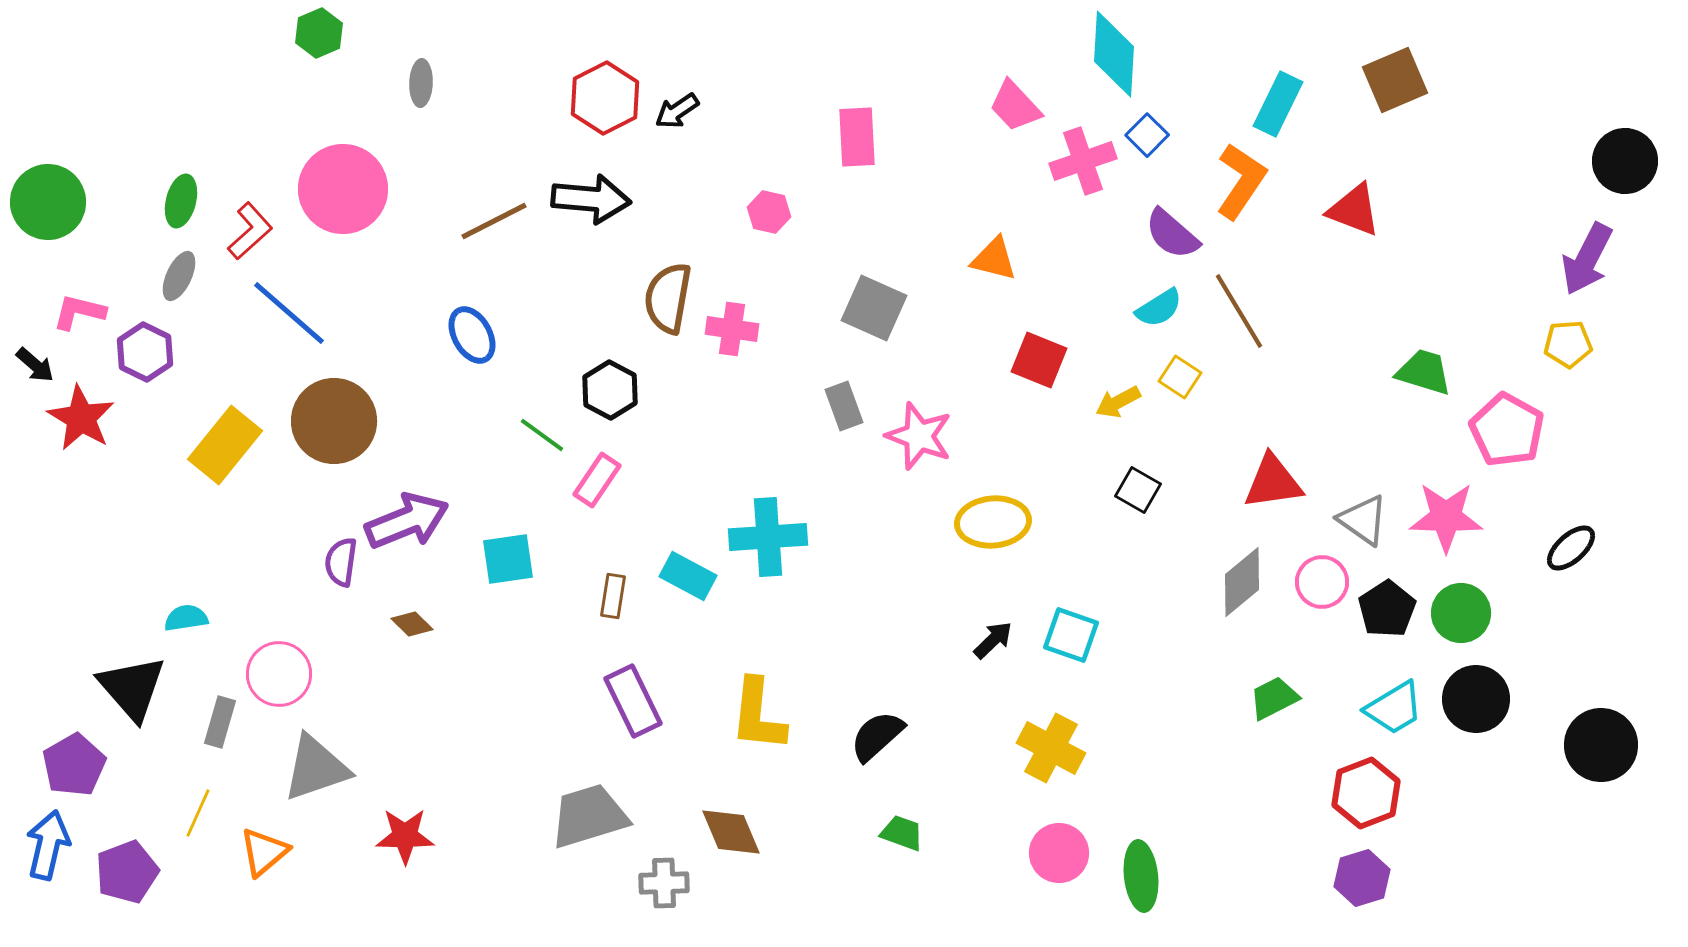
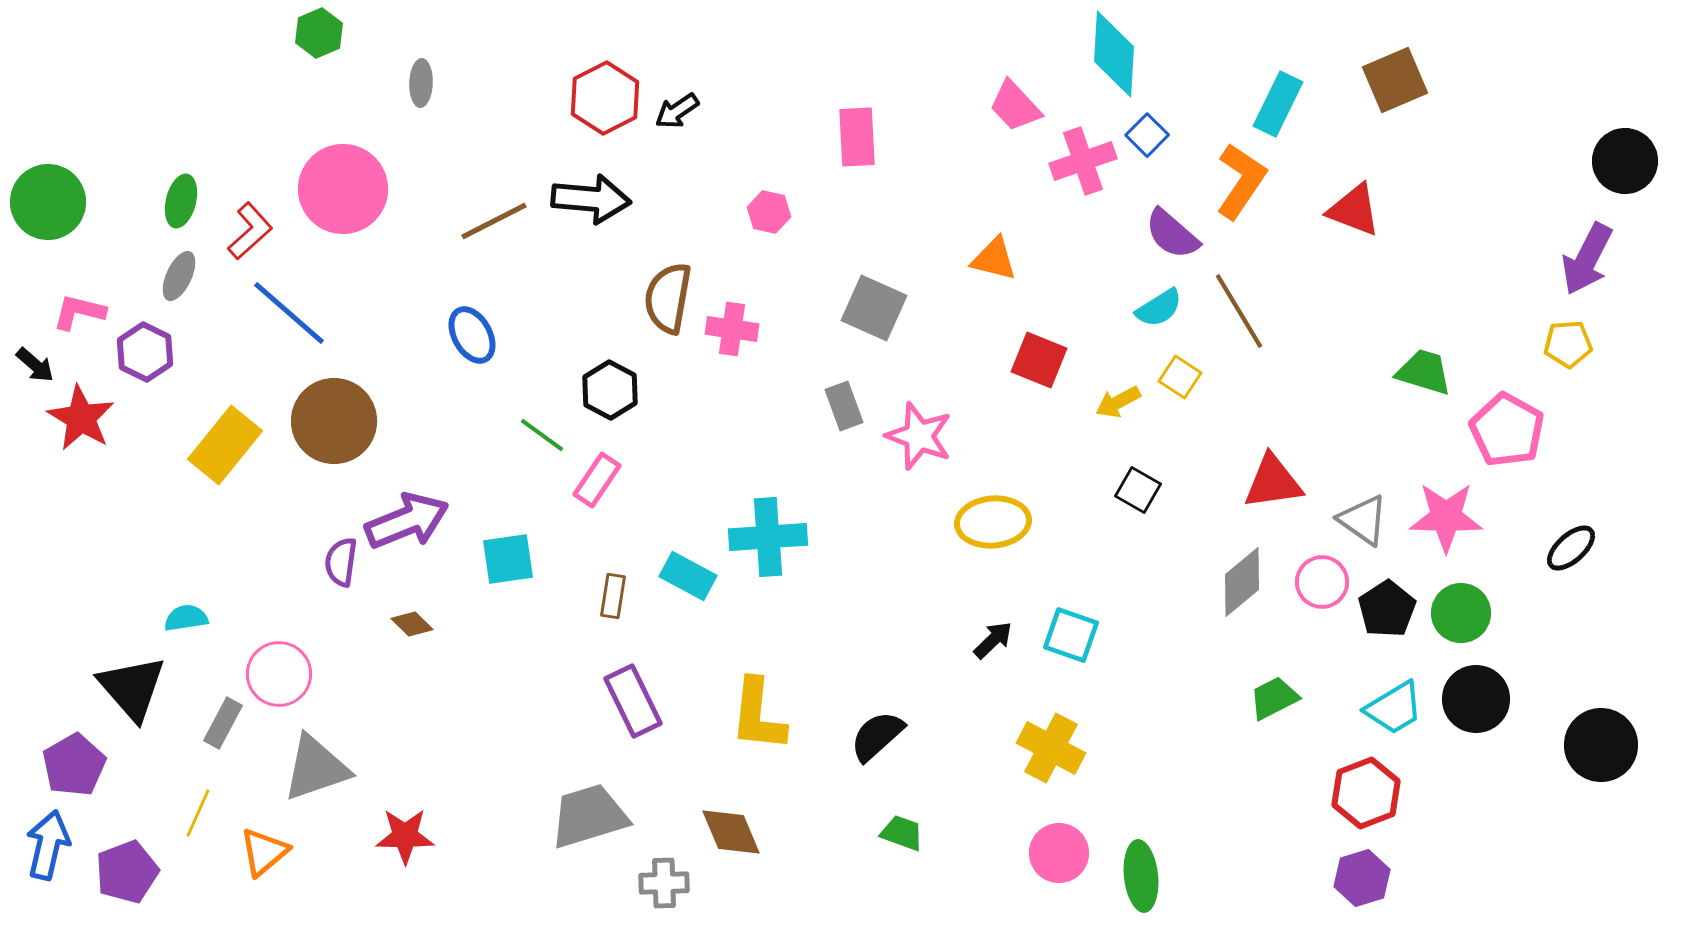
gray rectangle at (220, 722): moved 3 px right, 1 px down; rotated 12 degrees clockwise
